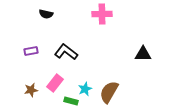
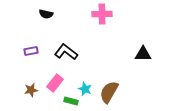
cyan star: rotated 24 degrees counterclockwise
